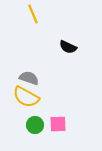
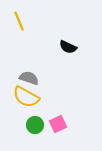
yellow line: moved 14 px left, 7 px down
pink square: rotated 24 degrees counterclockwise
